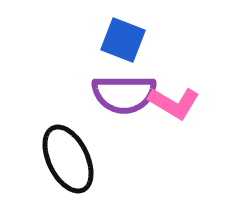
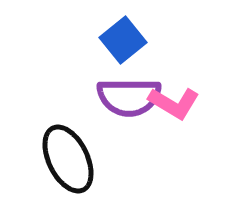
blue square: rotated 30 degrees clockwise
purple semicircle: moved 5 px right, 3 px down
